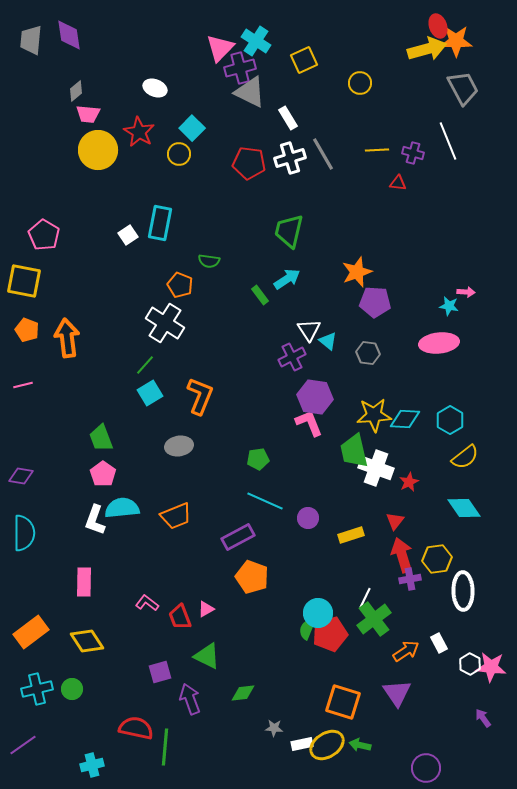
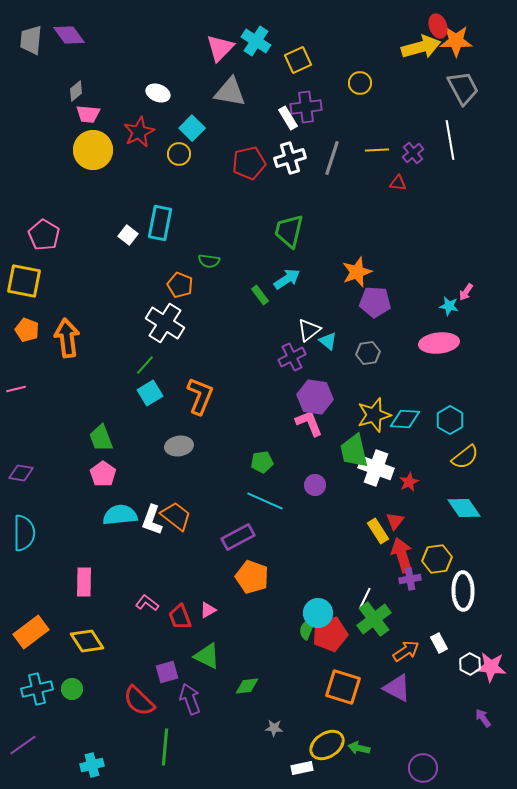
purple diamond at (69, 35): rotated 28 degrees counterclockwise
yellow arrow at (427, 49): moved 6 px left, 2 px up
yellow square at (304, 60): moved 6 px left
purple cross at (240, 68): moved 66 px right, 39 px down; rotated 8 degrees clockwise
white ellipse at (155, 88): moved 3 px right, 5 px down
gray triangle at (250, 92): moved 20 px left; rotated 16 degrees counterclockwise
red star at (139, 132): rotated 16 degrees clockwise
white line at (448, 141): moved 2 px right, 1 px up; rotated 12 degrees clockwise
yellow circle at (98, 150): moved 5 px left
purple cross at (413, 153): rotated 35 degrees clockwise
gray line at (323, 154): moved 9 px right, 4 px down; rotated 48 degrees clockwise
red pentagon at (249, 163): rotated 20 degrees counterclockwise
white square at (128, 235): rotated 18 degrees counterclockwise
pink arrow at (466, 292): rotated 120 degrees clockwise
white triangle at (309, 330): rotated 25 degrees clockwise
gray hexagon at (368, 353): rotated 15 degrees counterclockwise
pink line at (23, 385): moved 7 px left, 4 px down
yellow star at (374, 415): rotated 12 degrees counterclockwise
green pentagon at (258, 459): moved 4 px right, 3 px down
purple diamond at (21, 476): moved 3 px up
cyan semicircle at (122, 508): moved 2 px left, 7 px down
orange trapezoid at (176, 516): rotated 120 degrees counterclockwise
purple circle at (308, 518): moved 7 px right, 33 px up
white L-shape at (95, 520): moved 57 px right
yellow rectangle at (351, 535): moved 27 px right, 4 px up; rotated 75 degrees clockwise
pink triangle at (206, 609): moved 2 px right, 1 px down
purple square at (160, 672): moved 7 px right
green diamond at (243, 693): moved 4 px right, 7 px up
purple triangle at (397, 693): moved 5 px up; rotated 28 degrees counterclockwise
orange square at (343, 702): moved 15 px up
red semicircle at (136, 728): moved 3 px right, 27 px up; rotated 148 degrees counterclockwise
white rectangle at (302, 744): moved 24 px down
green arrow at (360, 745): moved 1 px left, 3 px down
purple circle at (426, 768): moved 3 px left
